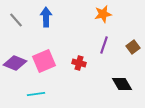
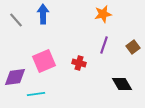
blue arrow: moved 3 px left, 3 px up
purple diamond: moved 14 px down; rotated 30 degrees counterclockwise
